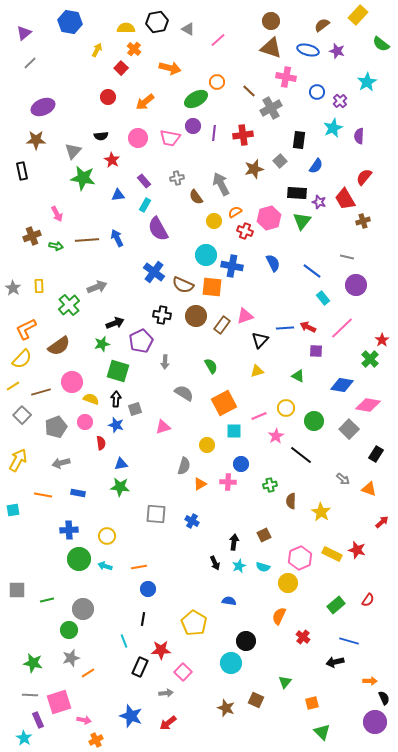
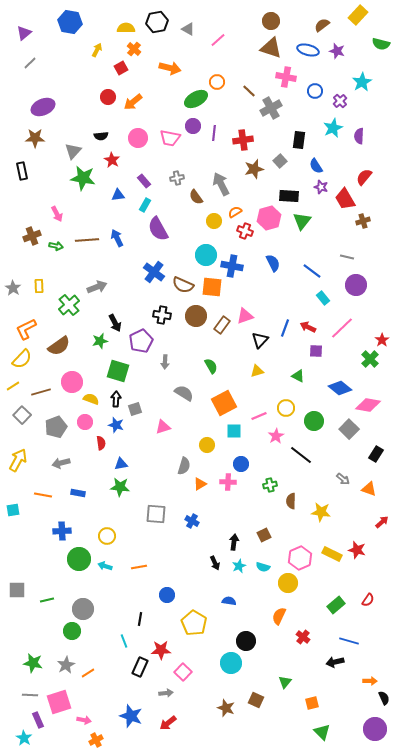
green semicircle at (381, 44): rotated 24 degrees counterclockwise
red square at (121, 68): rotated 16 degrees clockwise
cyan star at (367, 82): moved 5 px left
blue circle at (317, 92): moved 2 px left, 1 px up
orange arrow at (145, 102): moved 12 px left
red cross at (243, 135): moved 5 px down
brown star at (36, 140): moved 1 px left, 2 px up
blue semicircle at (316, 166): rotated 112 degrees clockwise
black rectangle at (297, 193): moved 8 px left, 3 px down
purple star at (319, 202): moved 2 px right, 15 px up
black arrow at (115, 323): rotated 84 degrees clockwise
blue line at (285, 328): rotated 66 degrees counterclockwise
green star at (102, 344): moved 2 px left, 3 px up
blue diamond at (342, 385): moved 2 px left, 3 px down; rotated 30 degrees clockwise
yellow star at (321, 512): rotated 24 degrees counterclockwise
blue cross at (69, 530): moved 7 px left, 1 px down
blue circle at (148, 589): moved 19 px right, 6 px down
black line at (143, 619): moved 3 px left
green circle at (69, 630): moved 3 px right, 1 px down
gray star at (71, 658): moved 5 px left, 7 px down; rotated 12 degrees counterclockwise
purple circle at (375, 722): moved 7 px down
